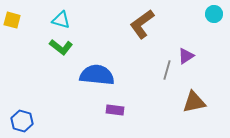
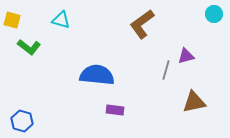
green L-shape: moved 32 px left
purple triangle: rotated 18 degrees clockwise
gray line: moved 1 px left
